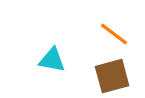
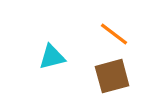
cyan triangle: moved 3 px up; rotated 24 degrees counterclockwise
